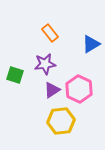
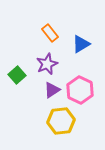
blue triangle: moved 10 px left
purple star: moved 2 px right; rotated 15 degrees counterclockwise
green square: moved 2 px right; rotated 30 degrees clockwise
pink hexagon: moved 1 px right, 1 px down
